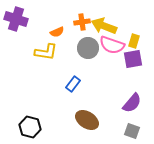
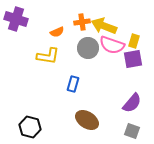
yellow L-shape: moved 2 px right, 4 px down
blue rectangle: rotated 21 degrees counterclockwise
